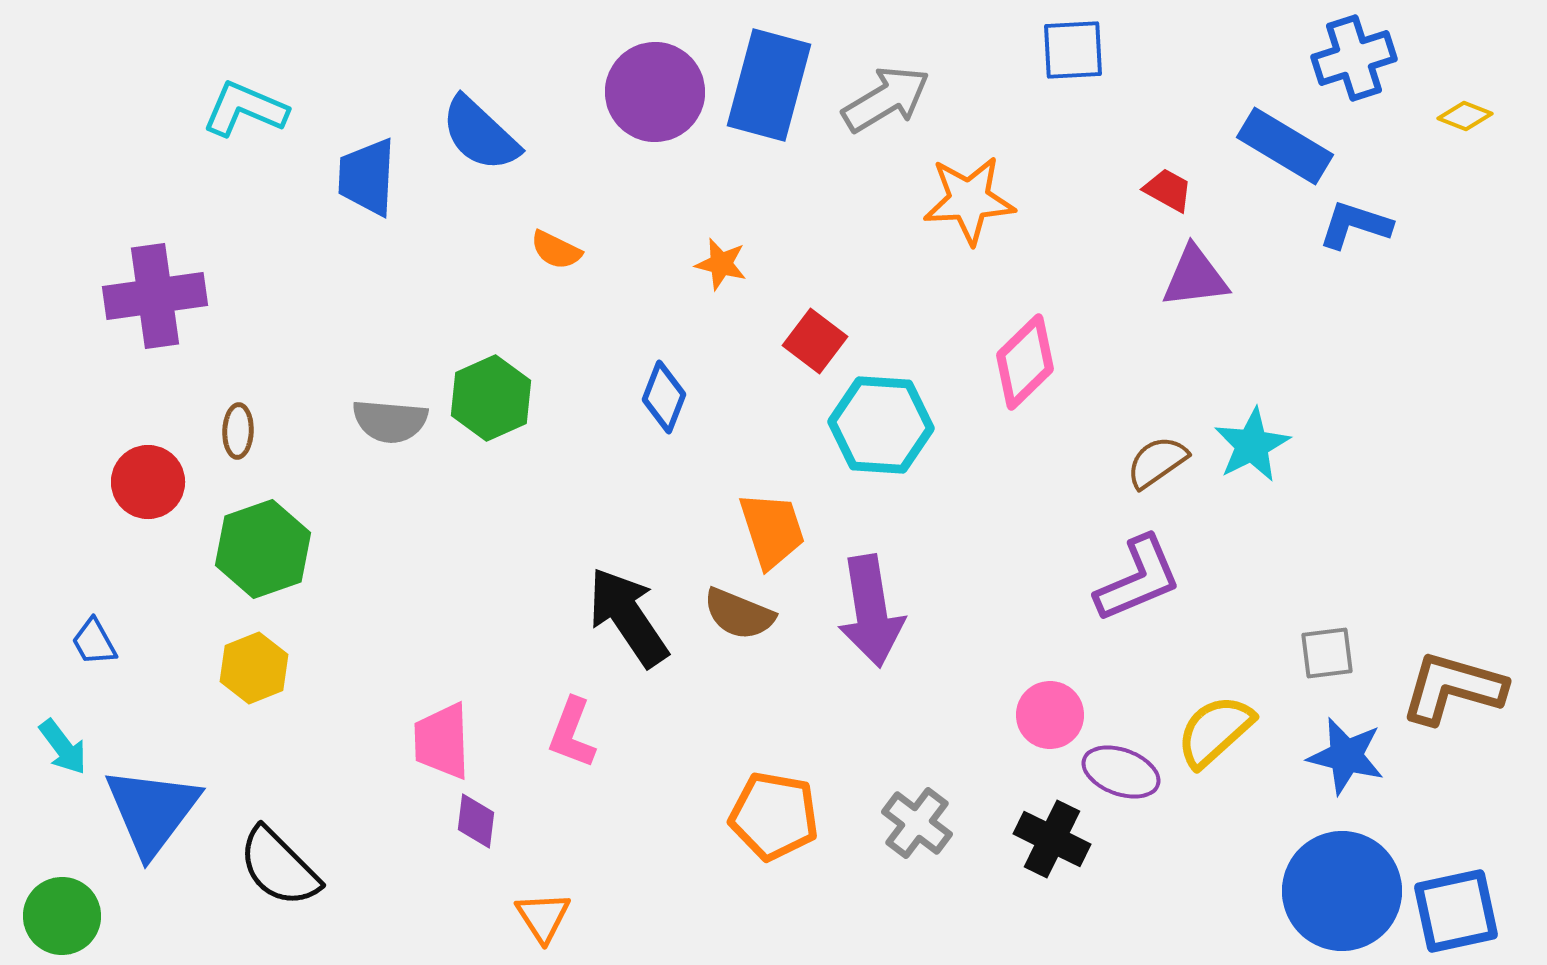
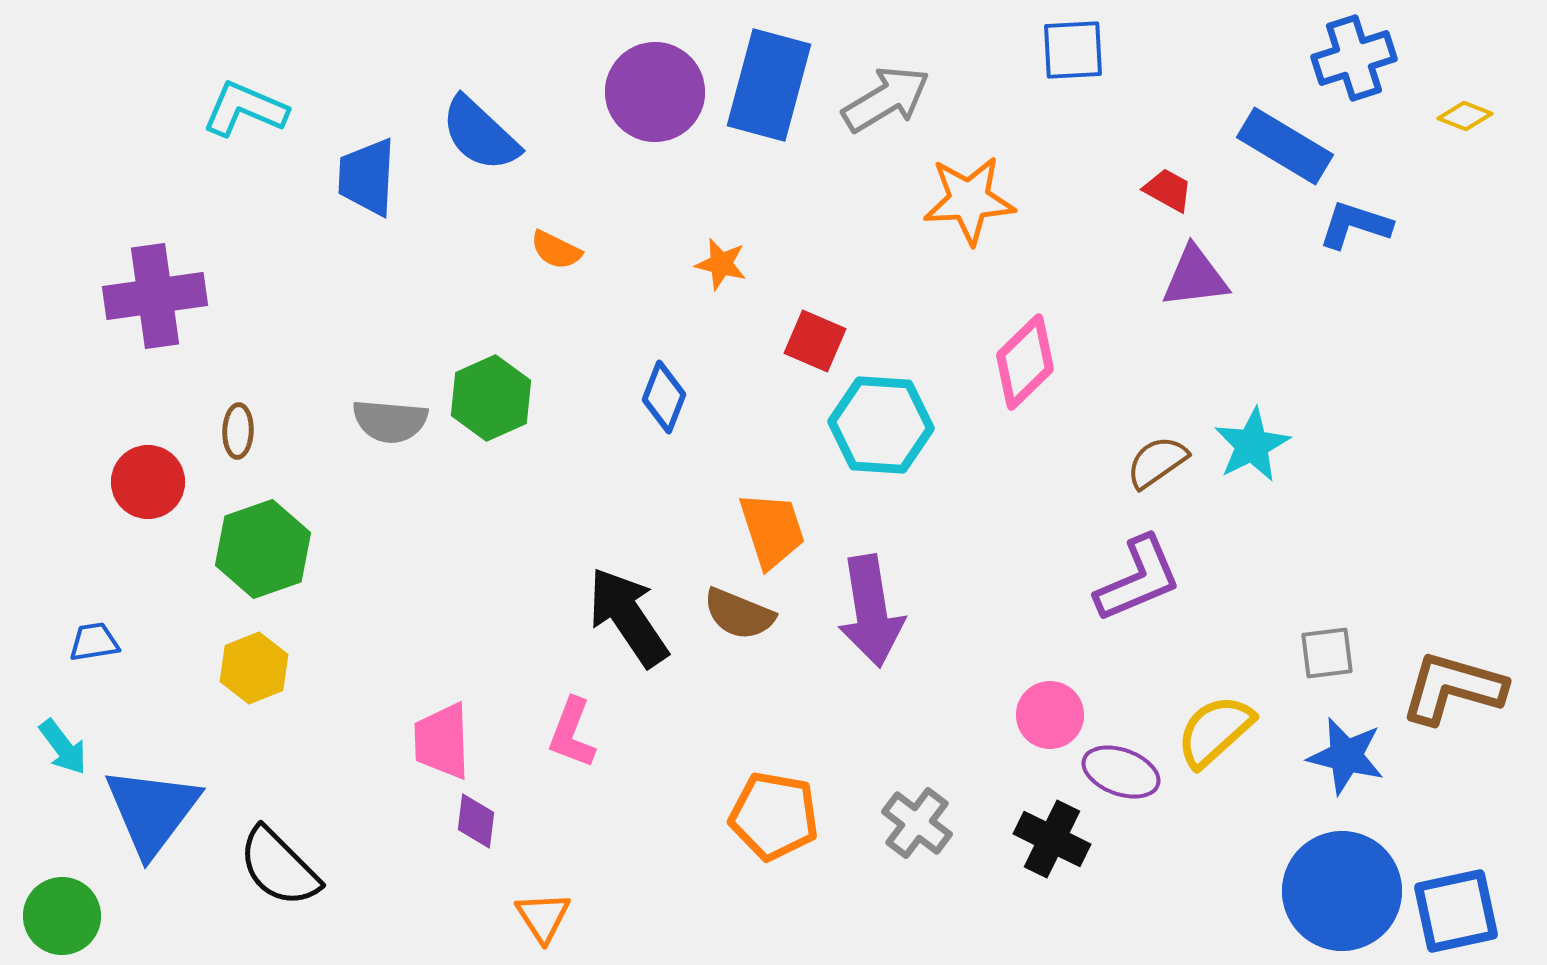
red square at (815, 341): rotated 14 degrees counterclockwise
blue trapezoid at (94, 642): rotated 110 degrees clockwise
